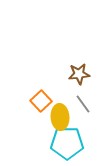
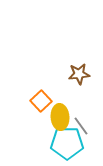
gray line: moved 2 px left, 22 px down
